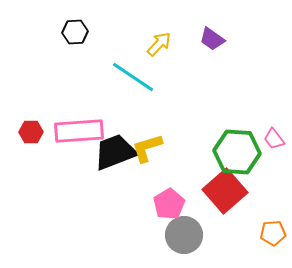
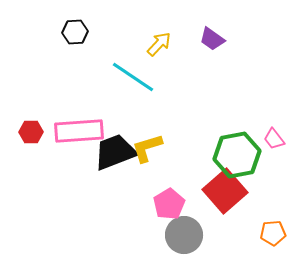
green hexagon: moved 3 px down; rotated 15 degrees counterclockwise
